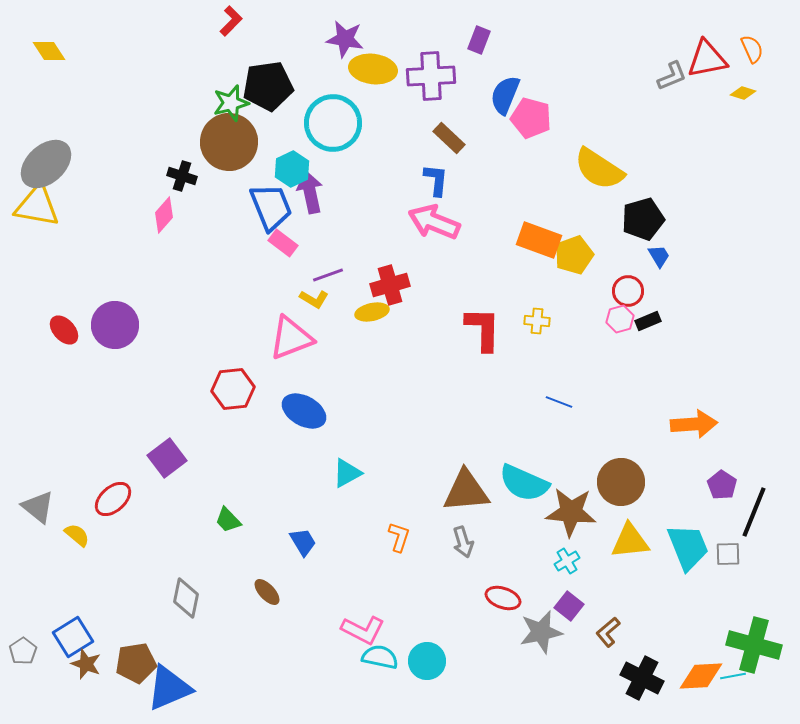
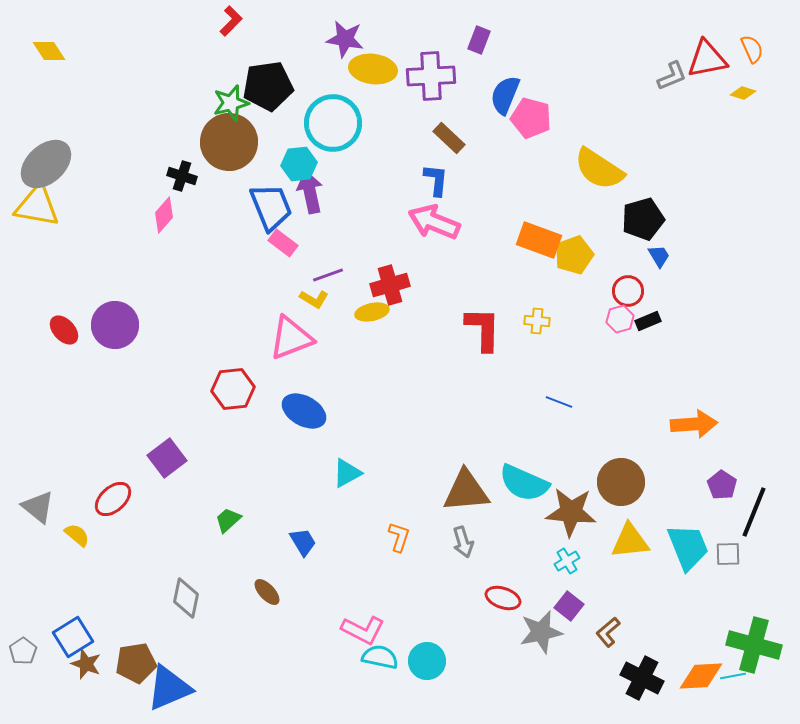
cyan hexagon at (292, 169): moved 7 px right, 5 px up; rotated 20 degrees clockwise
green trapezoid at (228, 520): rotated 92 degrees clockwise
